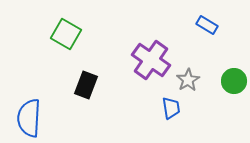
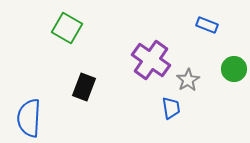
blue rectangle: rotated 10 degrees counterclockwise
green square: moved 1 px right, 6 px up
green circle: moved 12 px up
black rectangle: moved 2 px left, 2 px down
